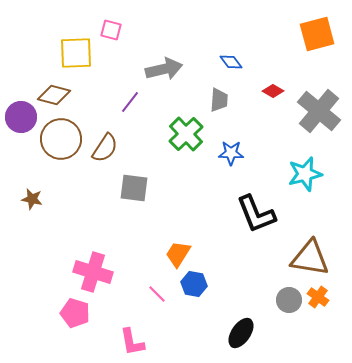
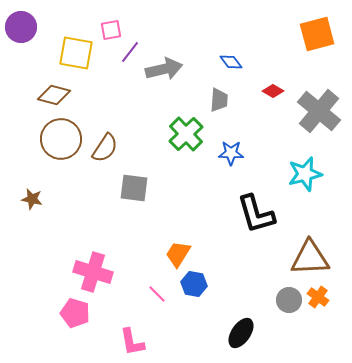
pink square: rotated 25 degrees counterclockwise
yellow square: rotated 12 degrees clockwise
purple line: moved 50 px up
purple circle: moved 90 px up
black L-shape: rotated 6 degrees clockwise
brown triangle: rotated 12 degrees counterclockwise
